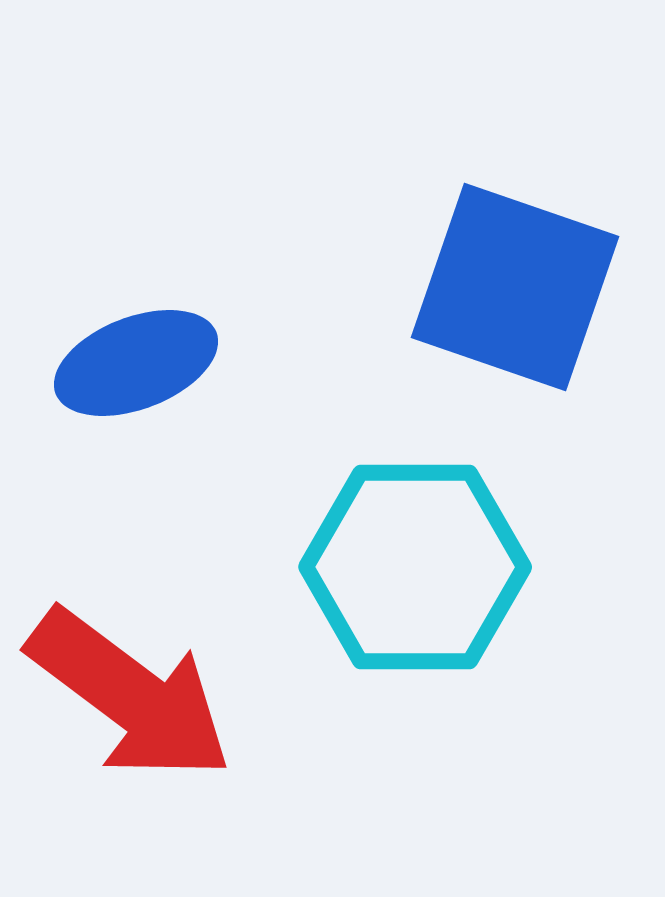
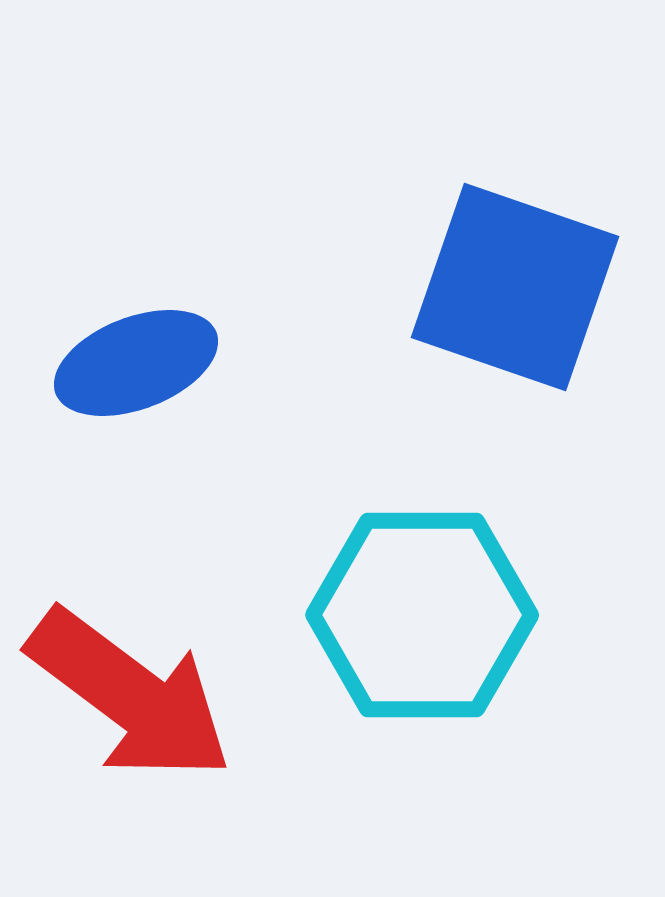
cyan hexagon: moved 7 px right, 48 px down
